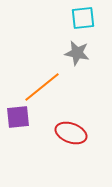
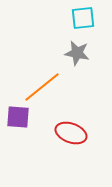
purple square: rotated 10 degrees clockwise
